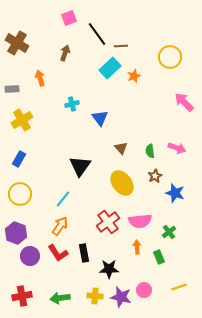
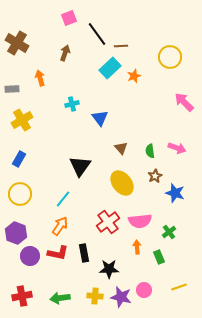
red L-shape at (58, 253): rotated 45 degrees counterclockwise
